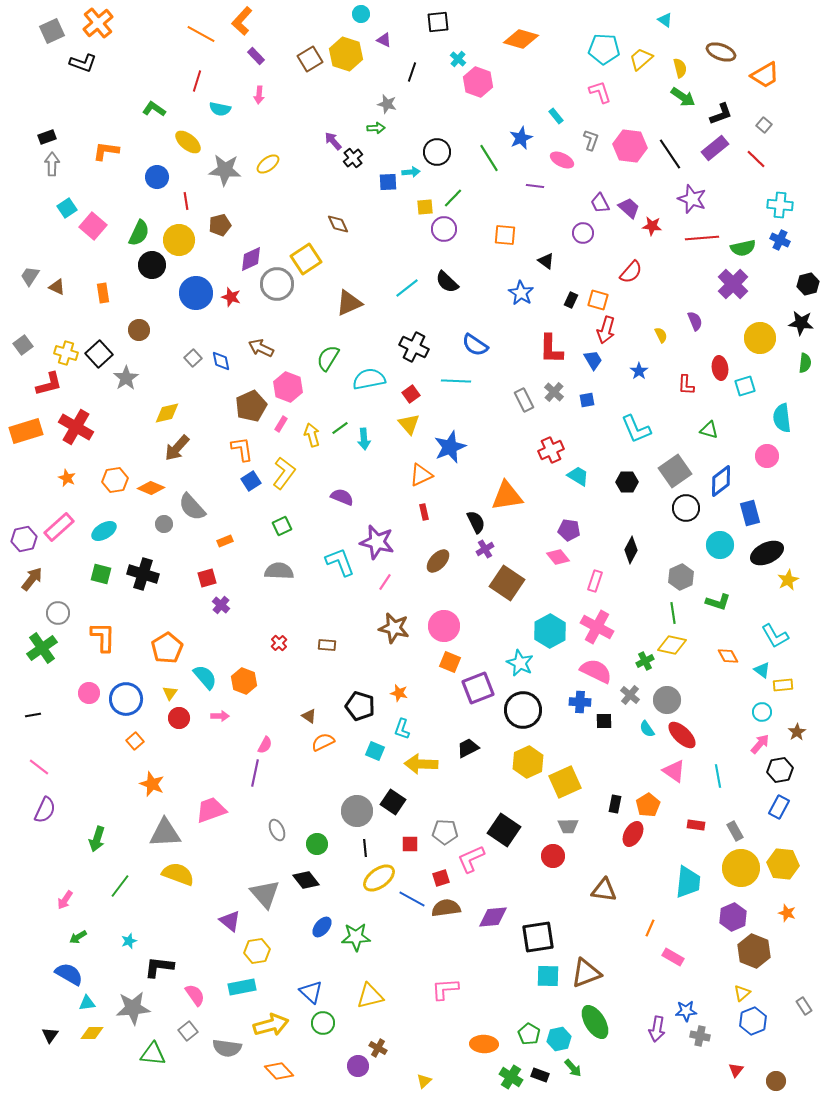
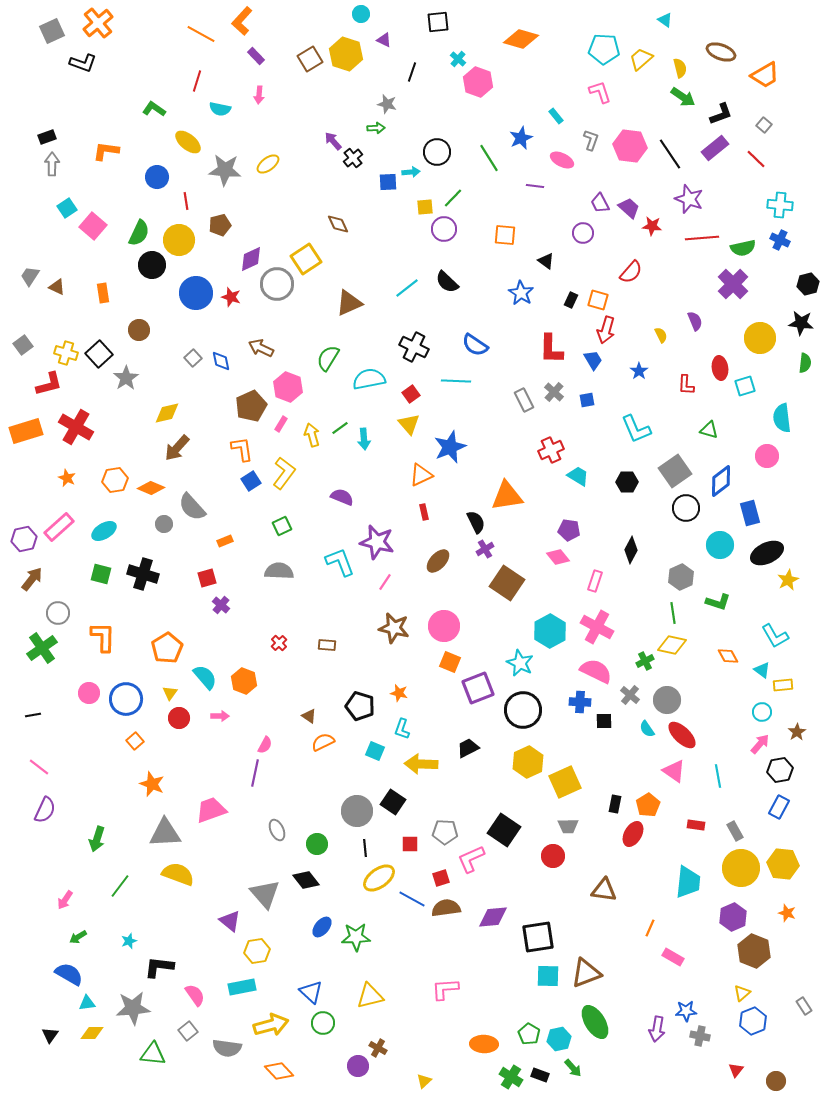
purple star at (692, 199): moved 3 px left
